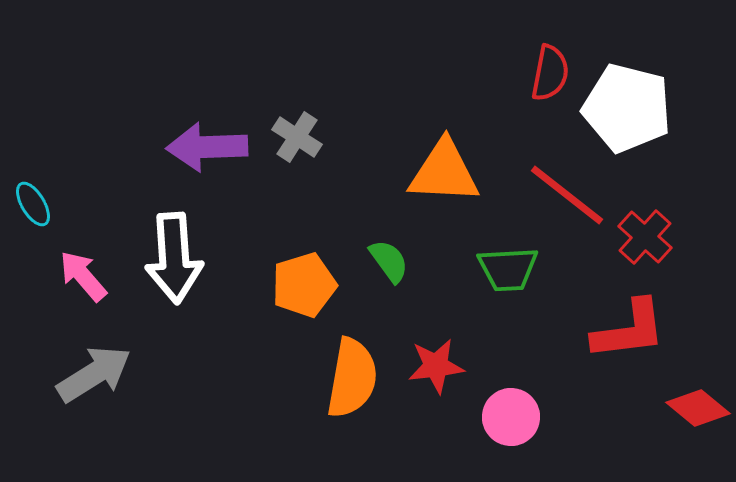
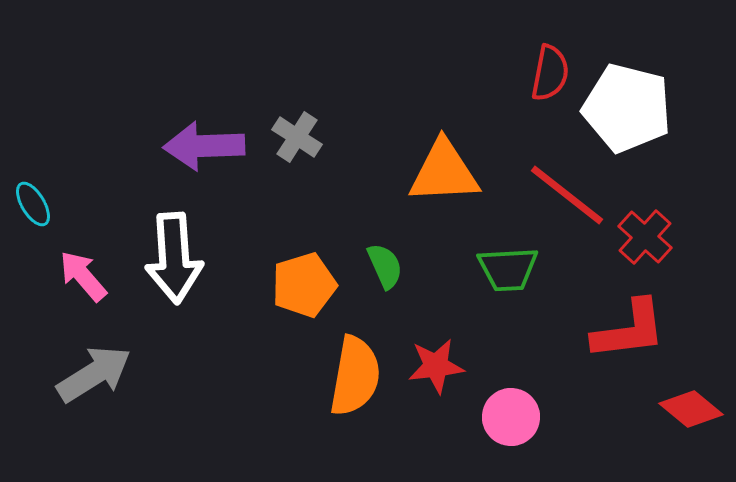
purple arrow: moved 3 px left, 1 px up
orange triangle: rotated 6 degrees counterclockwise
green semicircle: moved 4 px left, 5 px down; rotated 12 degrees clockwise
orange semicircle: moved 3 px right, 2 px up
red diamond: moved 7 px left, 1 px down
